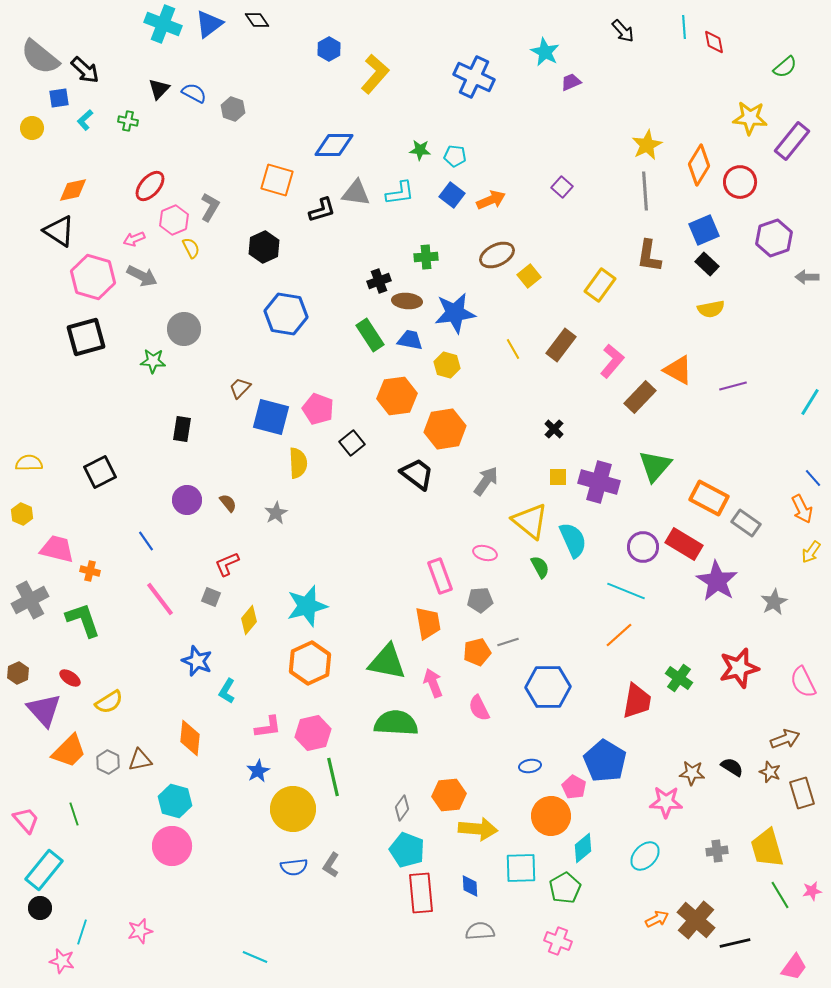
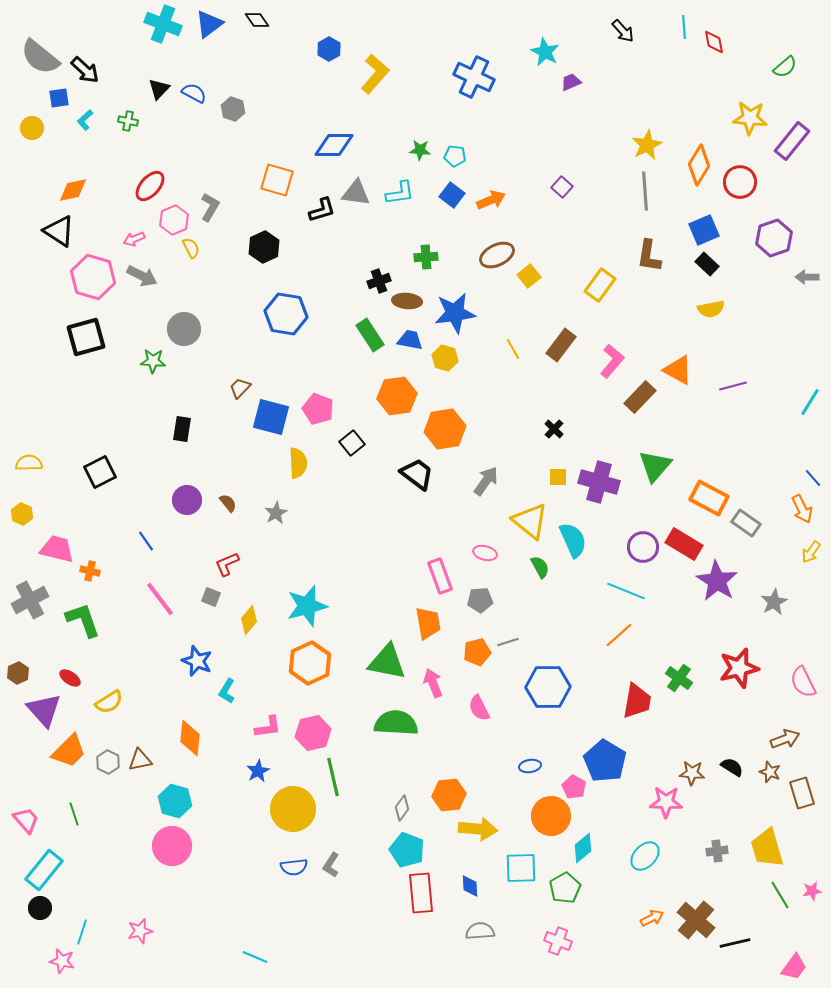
yellow hexagon at (447, 365): moved 2 px left, 7 px up
orange arrow at (657, 919): moved 5 px left, 1 px up
